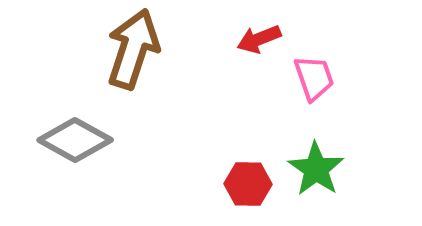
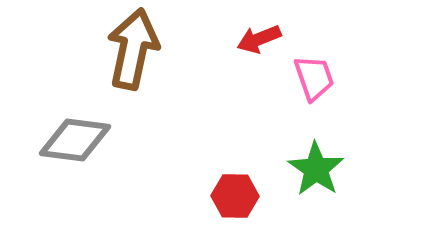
brown arrow: rotated 6 degrees counterclockwise
gray diamond: rotated 22 degrees counterclockwise
red hexagon: moved 13 px left, 12 px down
